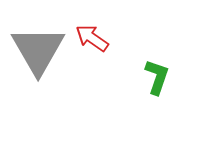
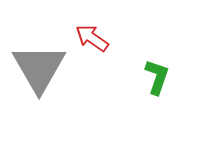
gray triangle: moved 1 px right, 18 px down
